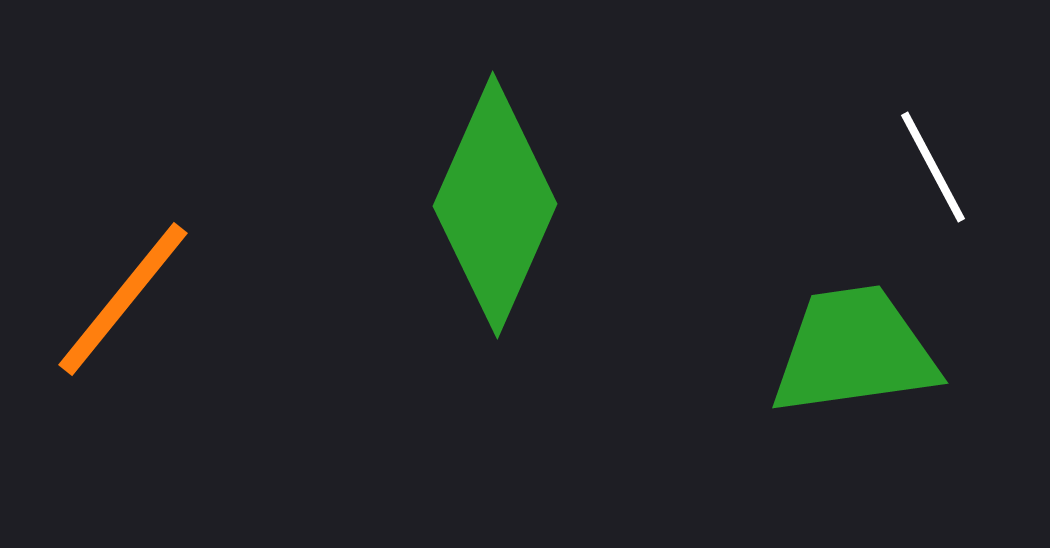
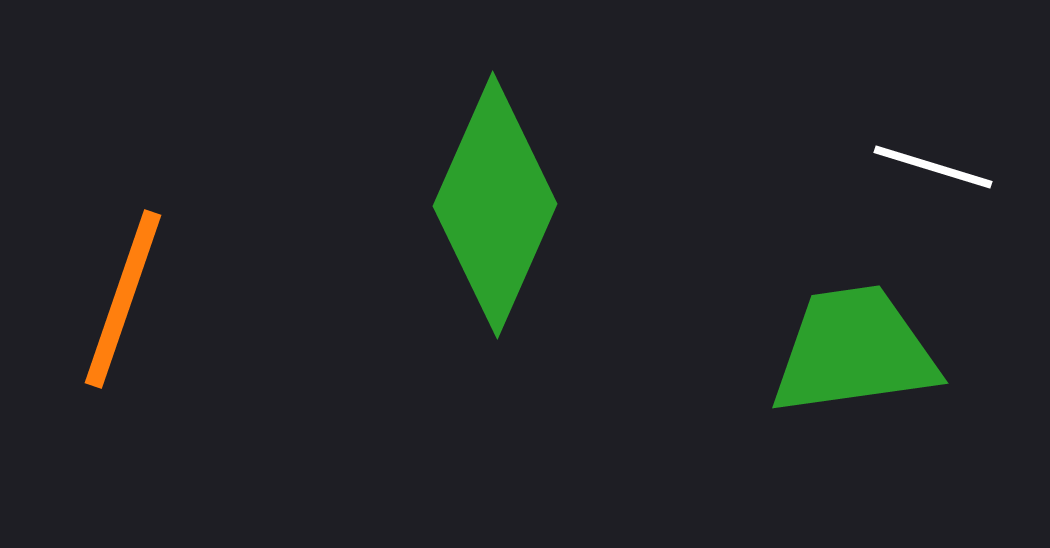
white line: rotated 45 degrees counterclockwise
orange line: rotated 20 degrees counterclockwise
